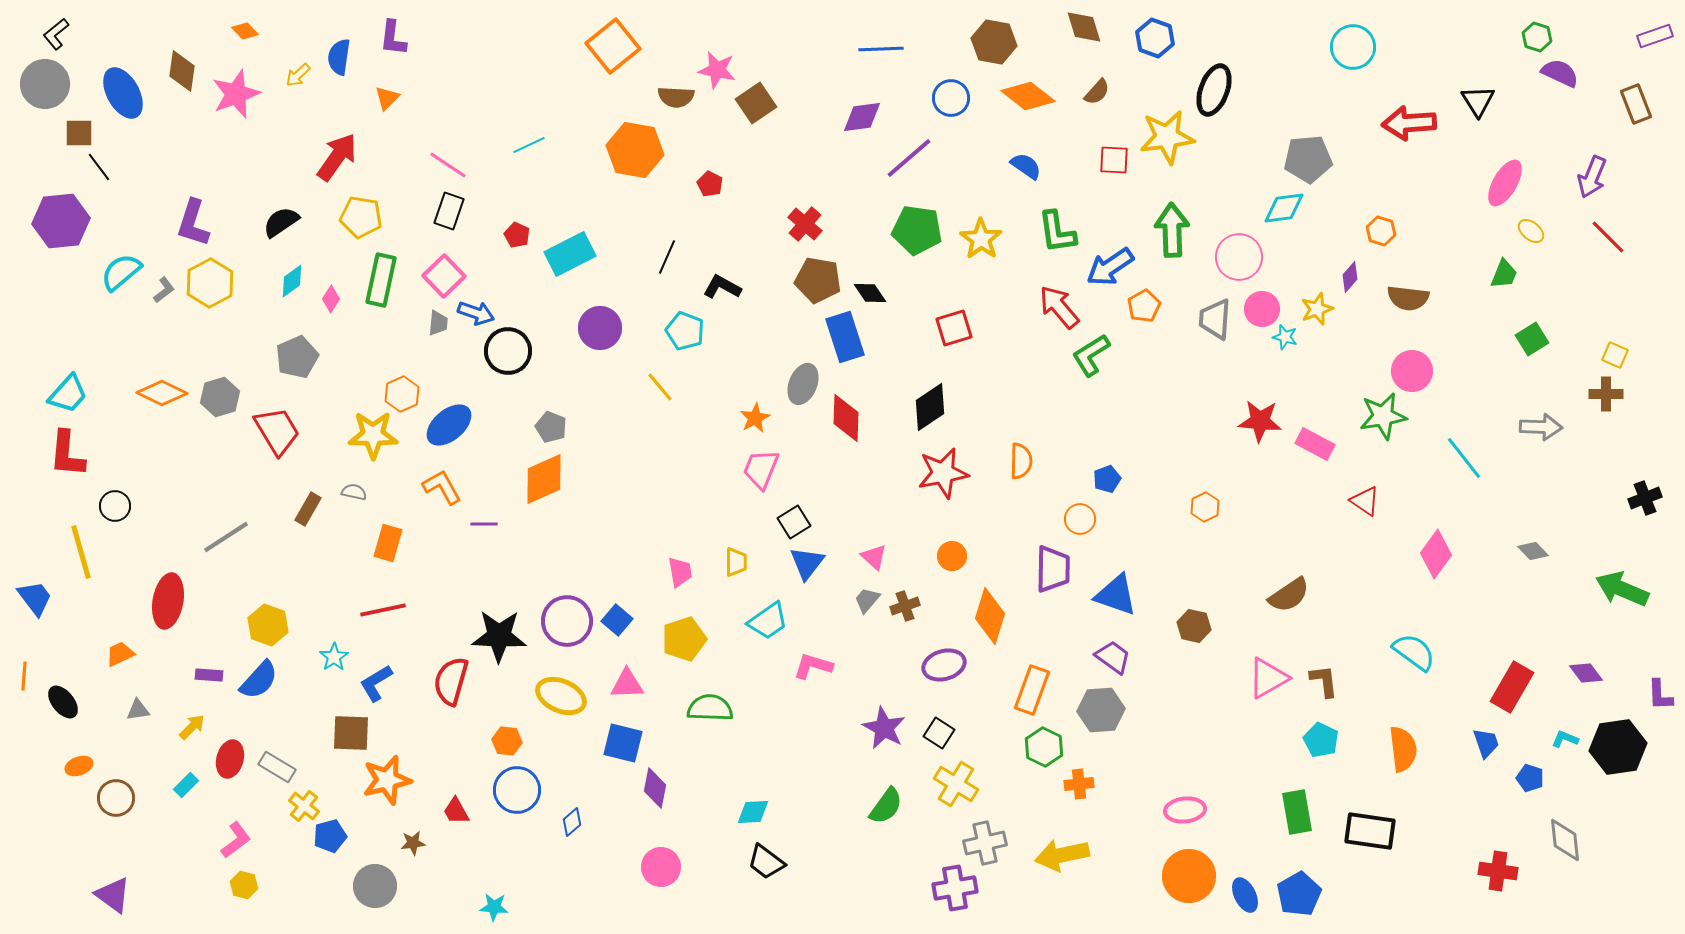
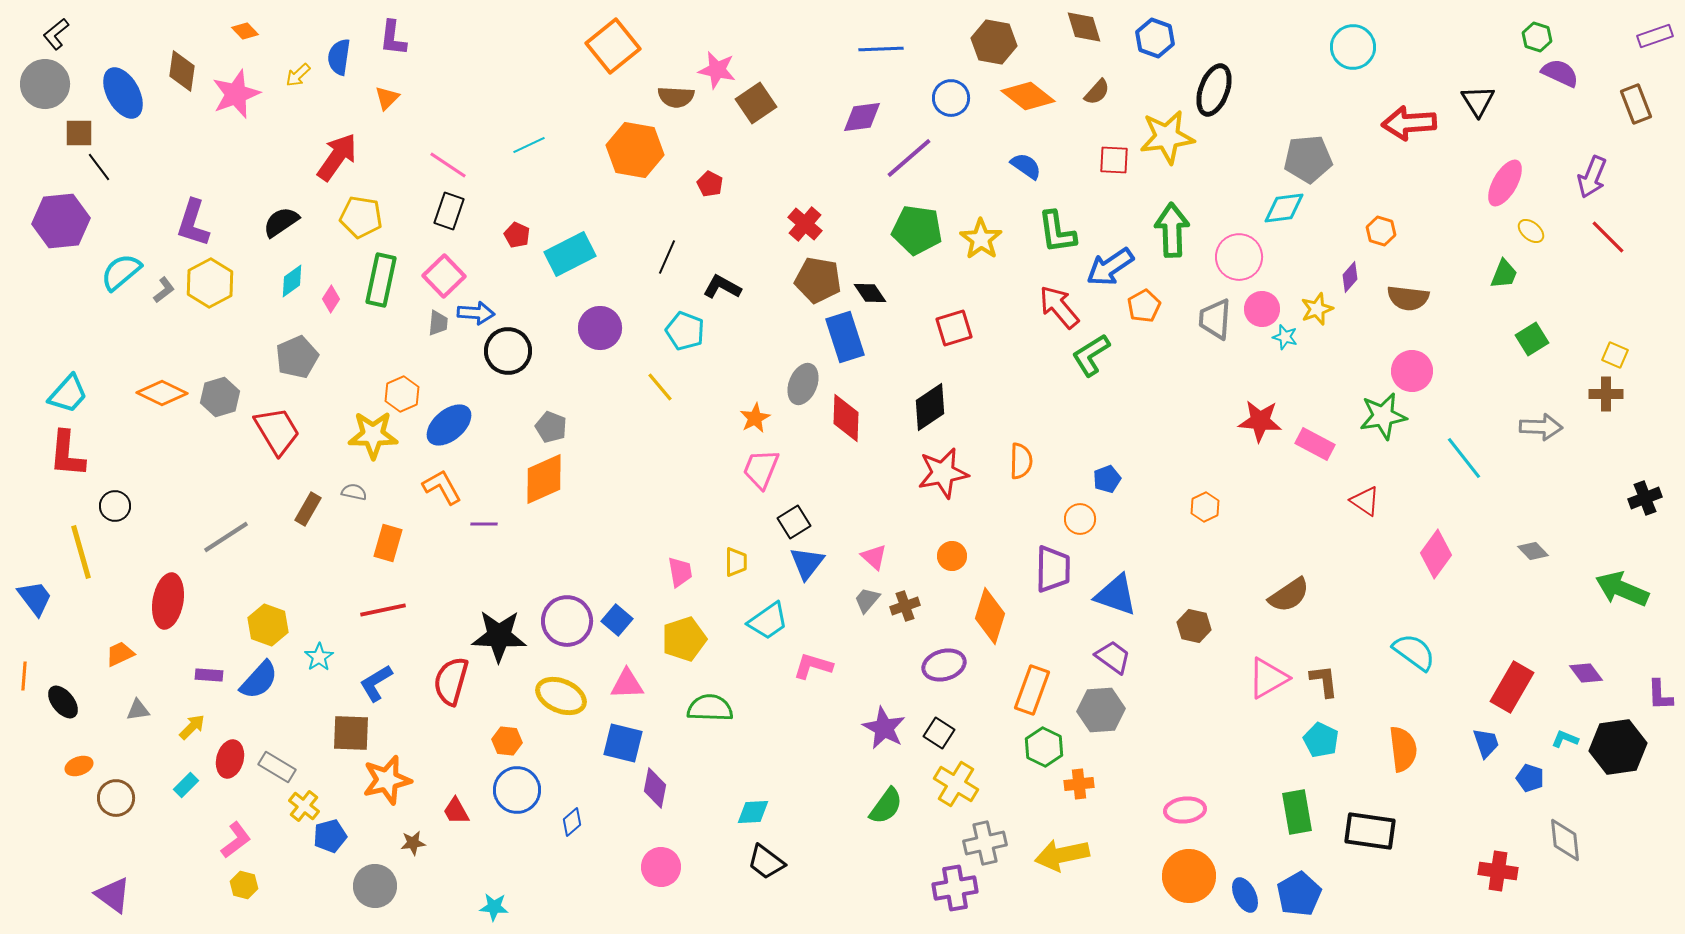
blue arrow at (476, 313): rotated 15 degrees counterclockwise
cyan star at (334, 657): moved 15 px left
